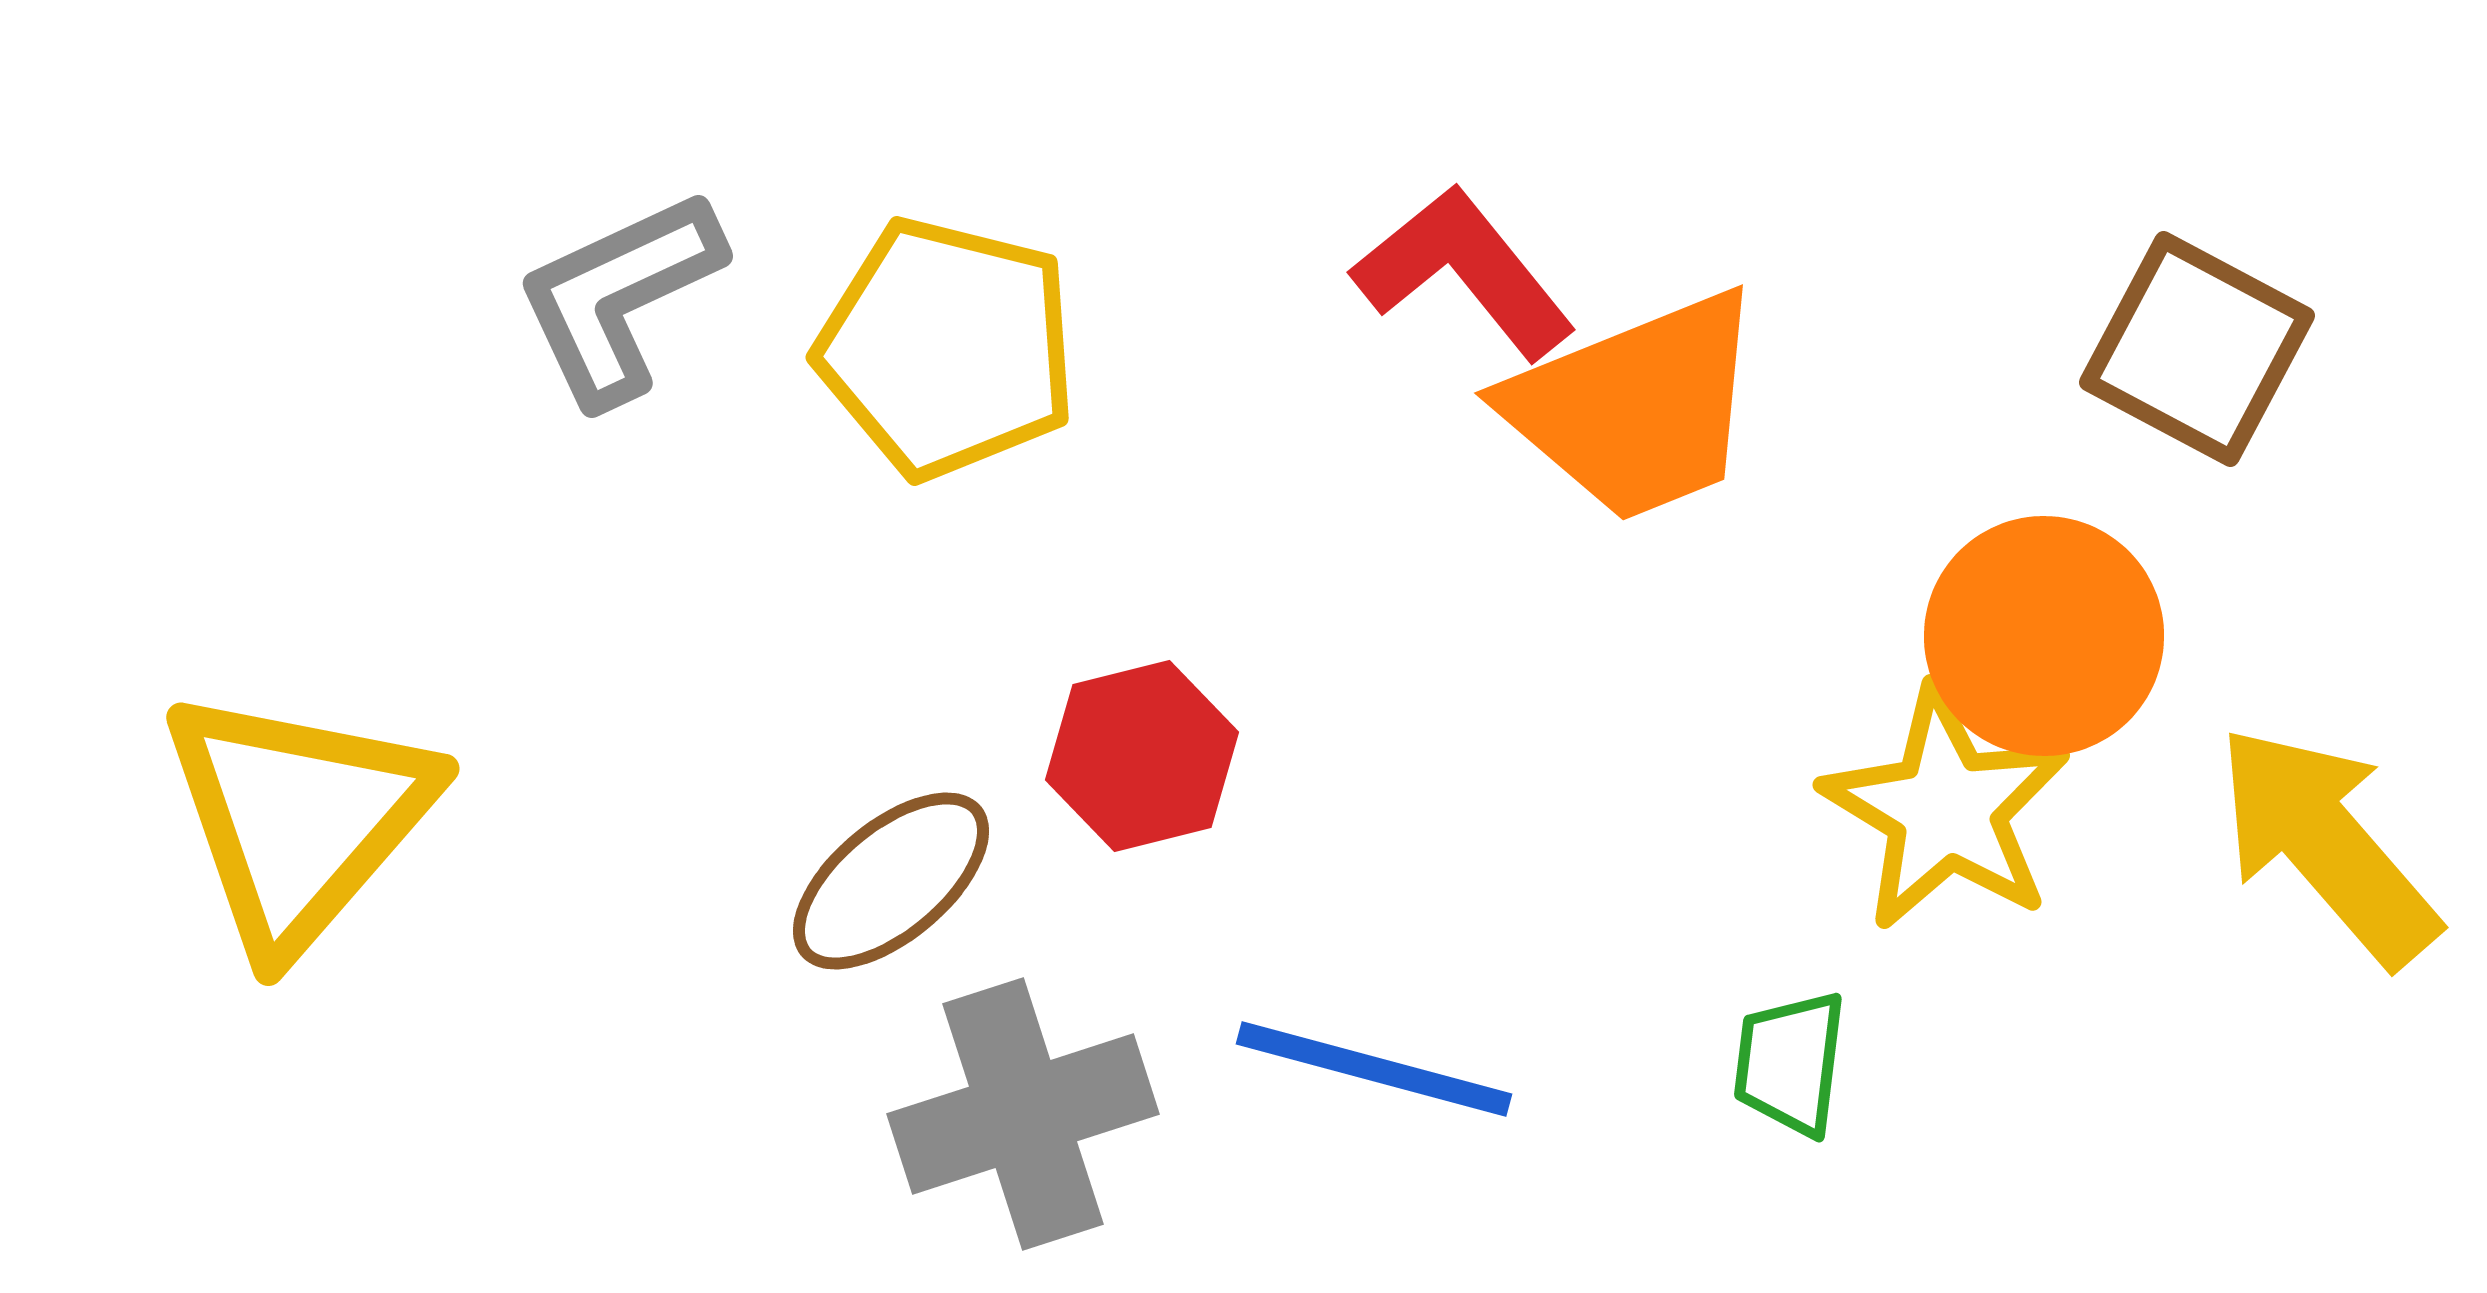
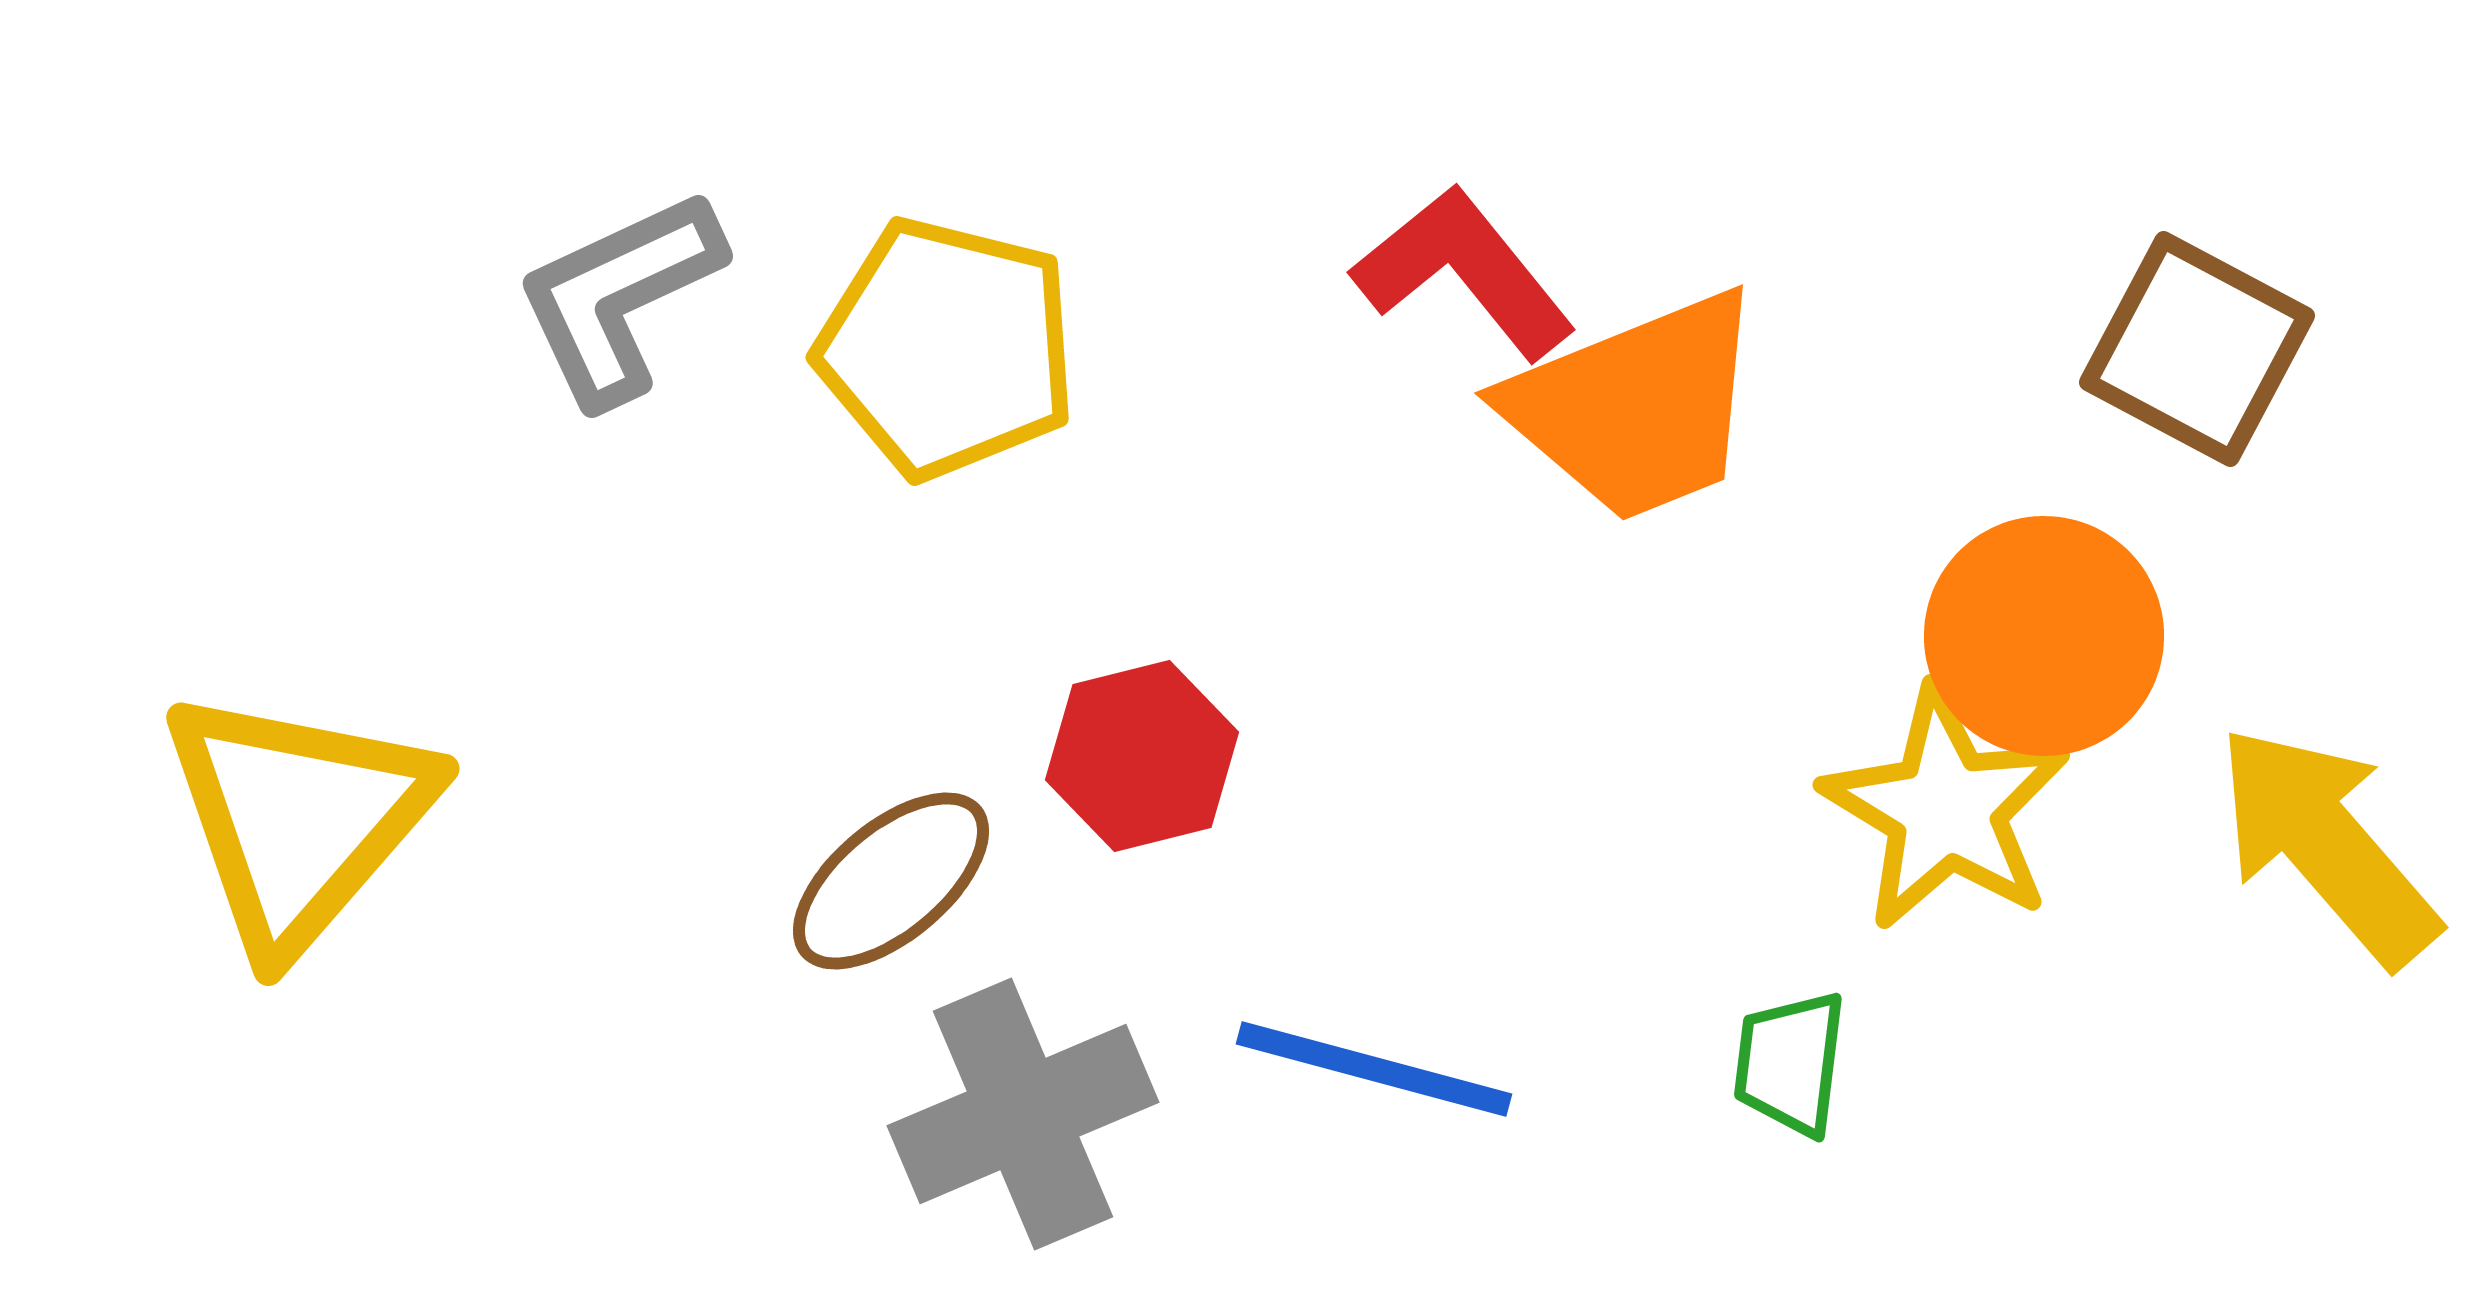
gray cross: rotated 5 degrees counterclockwise
